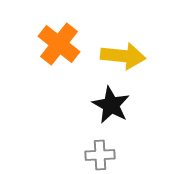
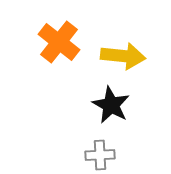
orange cross: moved 2 px up
